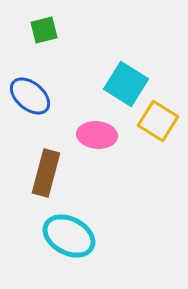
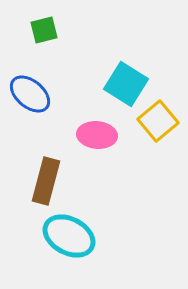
blue ellipse: moved 2 px up
yellow square: rotated 18 degrees clockwise
brown rectangle: moved 8 px down
